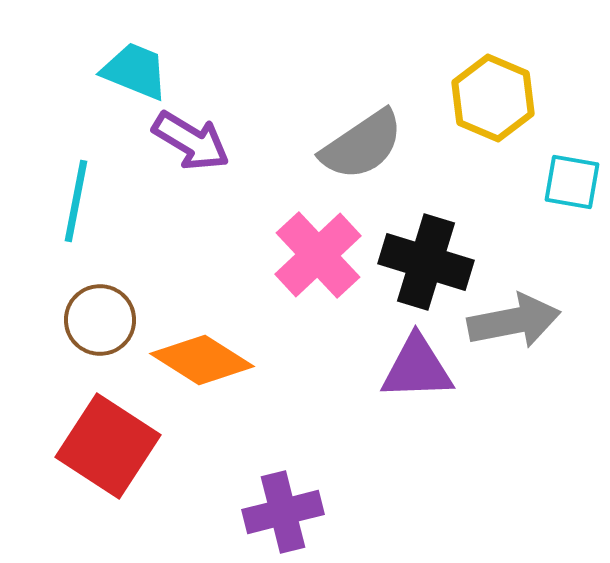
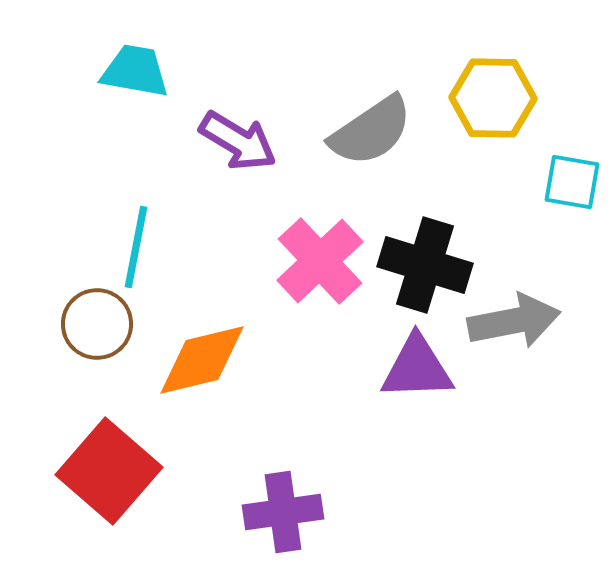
cyan trapezoid: rotated 12 degrees counterclockwise
yellow hexagon: rotated 22 degrees counterclockwise
purple arrow: moved 47 px right
gray semicircle: moved 9 px right, 14 px up
cyan line: moved 60 px right, 46 px down
pink cross: moved 2 px right, 6 px down
black cross: moved 1 px left, 3 px down
brown circle: moved 3 px left, 4 px down
orange diamond: rotated 46 degrees counterclockwise
red square: moved 1 px right, 25 px down; rotated 8 degrees clockwise
purple cross: rotated 6 degrees clockwise
